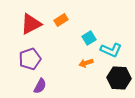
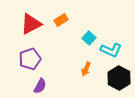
cyan square: rotated 16 degrees counterclockwise
orange arrow: moved 6 px down; rotated 48 degrees counterclockwise
black hexagon: rotated 25 degrees clockwise
